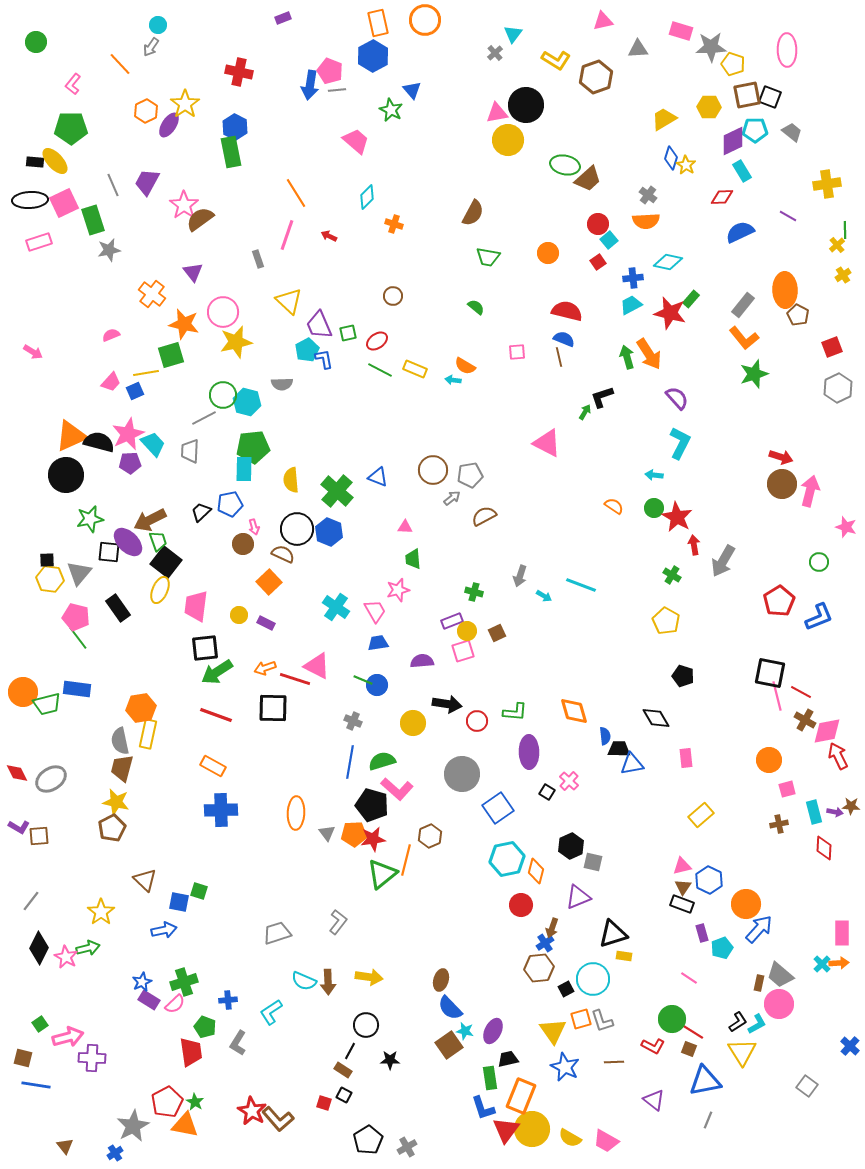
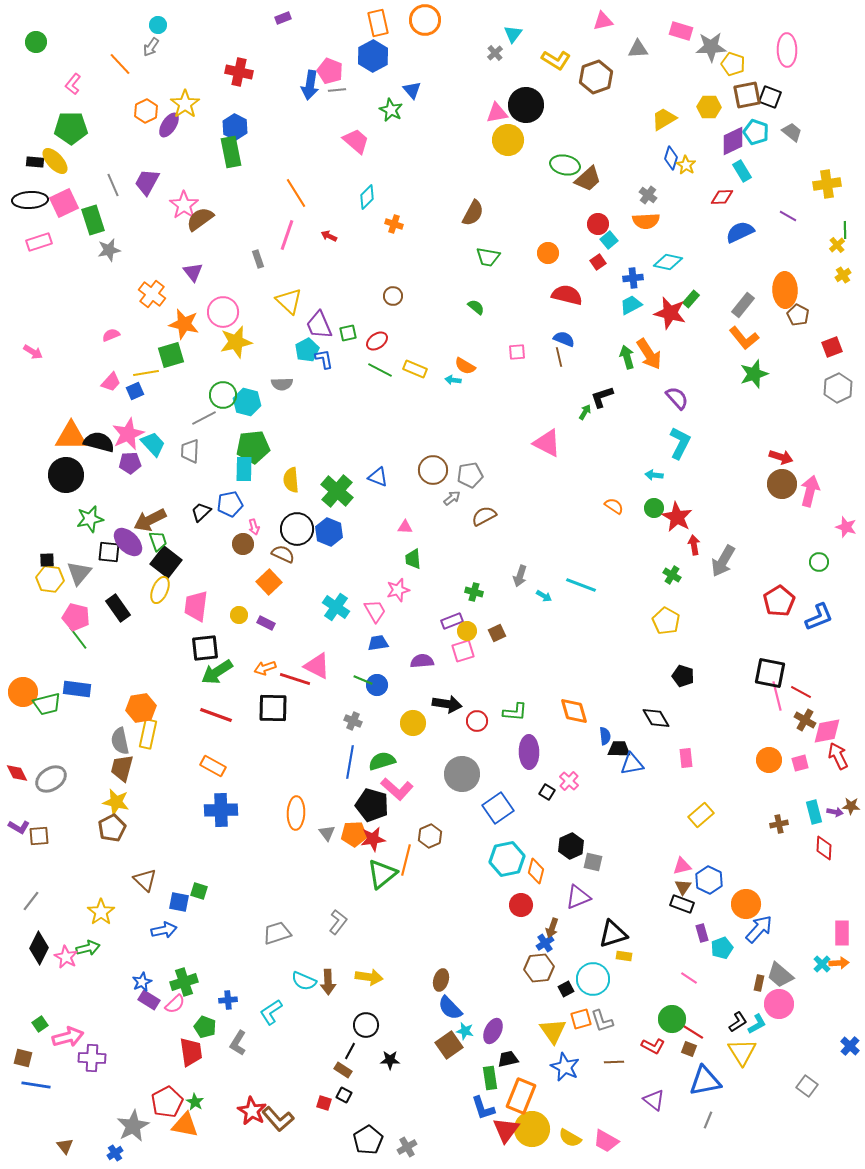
cyan pentagon at (755, 130): moved 1 px right, 2 px down; rotated 20 degrees clockwise
red semicircle at (567, 311): moved 16 px up
orange triangle at (71, 436): rotated 24 degrees clockwise
pink square at (787, 789): moved 13 px right, 26 px up
